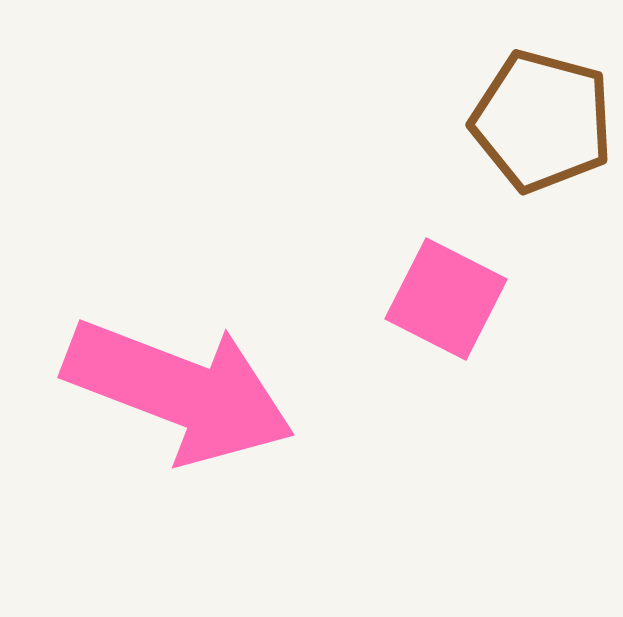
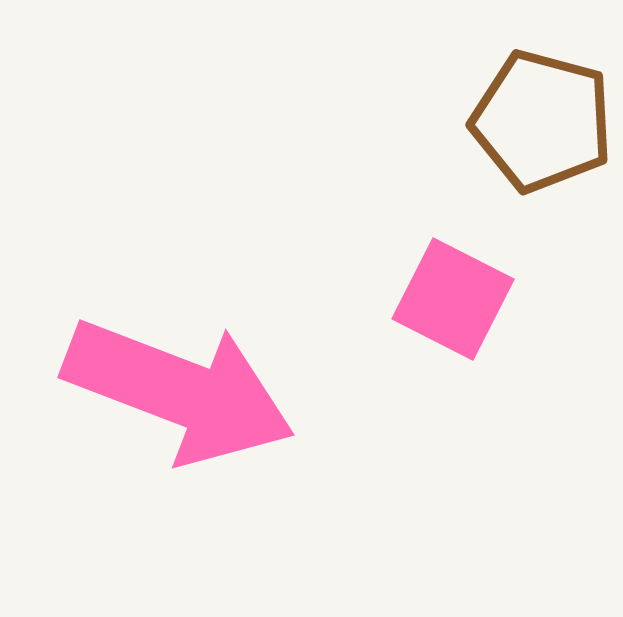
pink square: moved 7 px right
